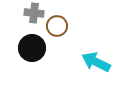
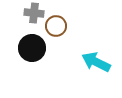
brown circle: moved 1 px left
